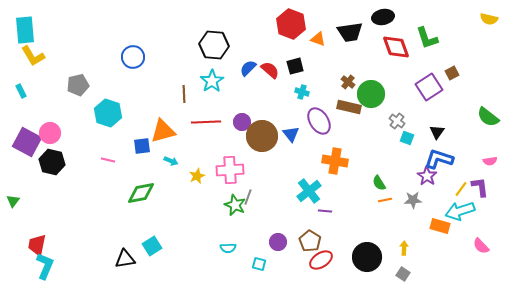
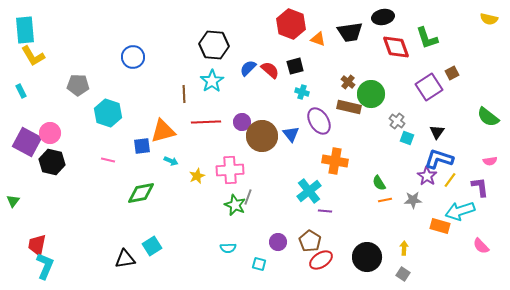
gray pentagon at (78, 85): rotated 15 degrees clockwise
yellow line at (461, 189): moved 11 px left, 9 px up
